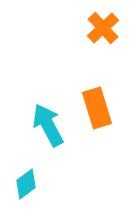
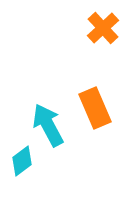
orange rectangle: moved 2 px left; rotated 6 degrees counterclockwise
cyan diamond: moved 4 px left, 23 px up
